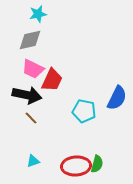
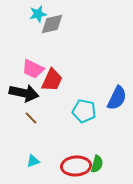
gray diamond: moved 22 px right, 16 px up
black arrow: moved 3 px left, 2 px up
